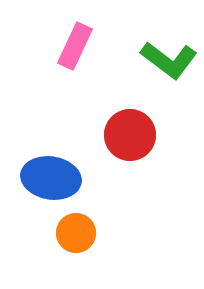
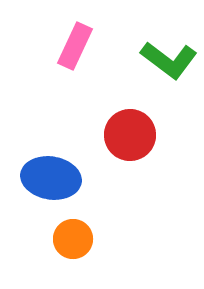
orange circle: moved 3 px left, 6 px down
